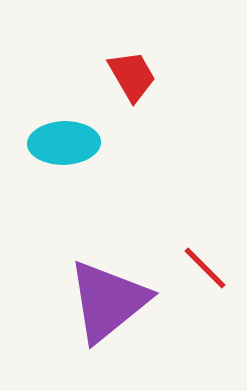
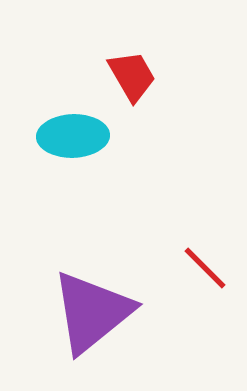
cyan ellipse: moved 9 px right, 7 px up
purple triangle: moved 16 px left, 11 px down
